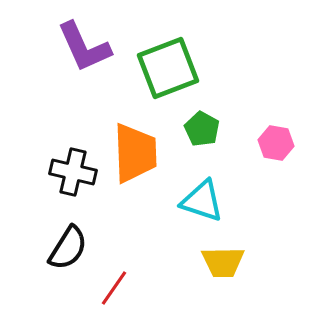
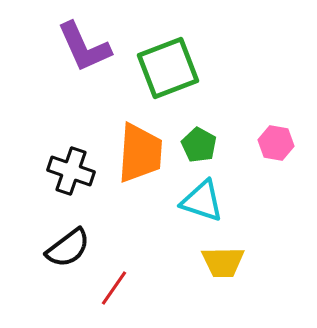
green pentagon: moved 3 px left, 16 px down
orange trapezoid: moved 5 px right; rotated 6 degrees clockwise
black cross: moved 2 px left, 1 px up; rotated 6 degrees clockwise
black semicircle: rotated 21 degrees clockwise
